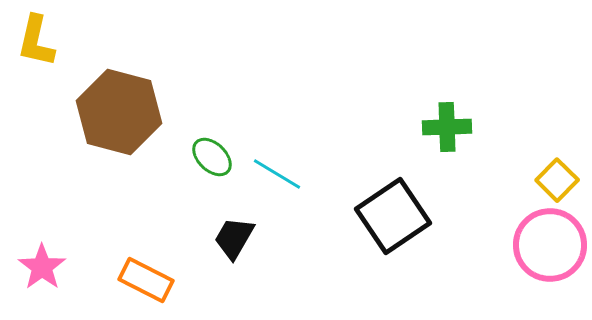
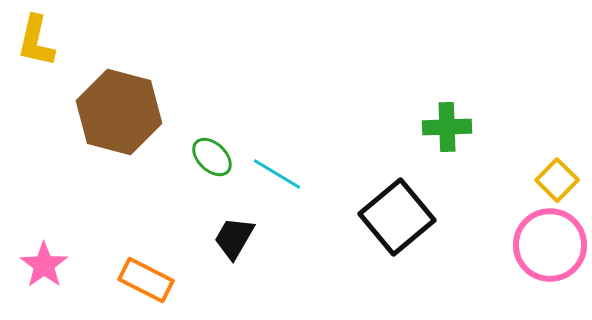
black square: moved 4 px right, 1 px down; rotated 6 degrees counterclockwise
pink star: moved 2 px right, 2 px up
